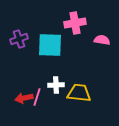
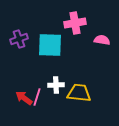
red arrow: rotated 48 degrees clockwise
